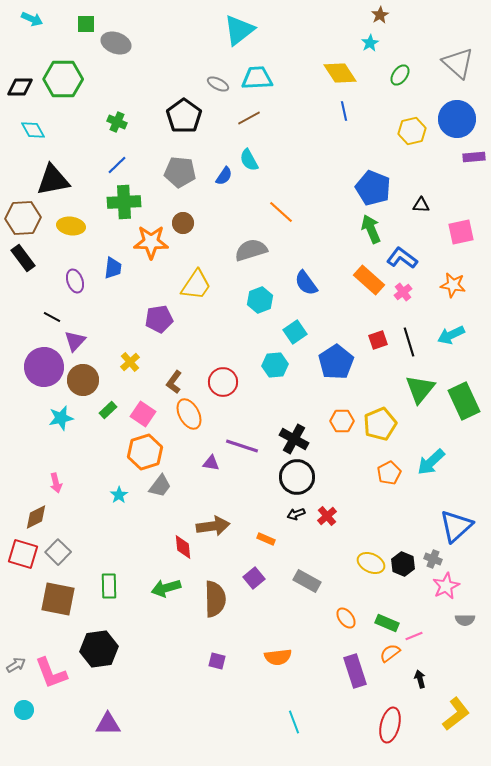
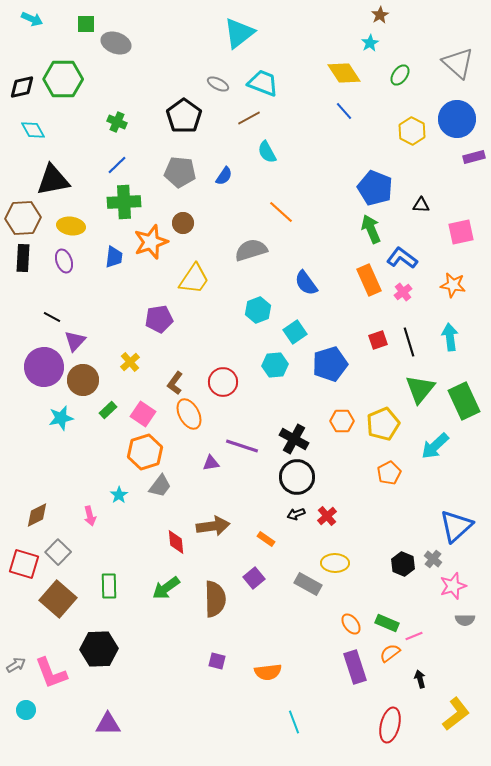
cyan triangle at (239, 30): moved 3 px down
yellow diamond at (340, 73): moved 4 px right
cyan trapezoid at (257, 78): moved 6 px right, 5 px down; rotated 24 degrees clockwise
black diamond at (20, 87): moved 2 px right; rotated 12 degrees counterclockwise
blue line at (344, 111): rotated 30 degrees counterclockwise
yellow hexagon at (412, 131): rotated 20 degrees counterclockwise
purple rectangle at (474, 157): rotated 10 degrees counterclockwise
cyan semicircle at (249, 160): moved 18 px right, 8 px up
blue pentagon at (373, 188): moved 2 px right
orange star at (151, 242): rotated 20 degrees counterclockwise
black rectangle at (23, 258): rotated 40 degrees clockwise
blue trapezoid at (113, 268): moved 1 px right, 11 px up
orange rectangle at (369, 280): rotated 24 degrees clockwise
purple ellipse at (75, 281): moved 11 px left, 20 px up
yellow trapezoid at (196, 285): moved 2 px left, 6 px up
cyan hexagon at (260, 300): moved 2 px left, 10 px down
cyan arrow at (451, 335): moved 1 px left, 2 px down; rotated 108 degrees clockwise
blue pentagon at (336, 362): moved 6 px left, 2 px down; rotated 16 degrees clockwise
brown L-shape at (174, 382): moved 1 px right, 1 px down
yellow pentagon at (380, 424): moved 3 px right
cyan arrow at (431, 462): moved 4 px right, 16 px up
purple triangle at (211, 463): rotated 18 degrees counterclockwise
pink arrow at (56, 483): moved 34 px right, 33 px down
brown diamond at (36, 517): moved 1 px right, 2 px up
orange rectangle at (266, 539): rotated 12 degrees clockwise
red diamond at (183, 547): moved 7 px left, 5 px up
red square at (23, 554): moved 1 px right, 10 px down
gray cross at (433, 559): rotated 18 degrees clockwise
yellow ellipse at (371, 563): moved 36 px left; rotated 24 degrees counterclockwise
gray rectangle at (307, 581): moved 1 px right, 3 px down
pink star at (446, 586): moved 7 px right; rotated 8 degrees clockwise
green arrow at (166, 588): rotated 20 degrees counterclockwise
brown square at (58, 599): rotated 30 degrees clockwise
orange ellipse at (346, 618): moved 5 px right, 6 px down
black hexagon at (99, 649): rotated 6 degrees clockwise
orange semicircle at (278, 657): moved 10 px left, 15 px down
purple rectangle at (355, 671): moved 4 px up
cyan circle at (24, 710): moved 2 px right
